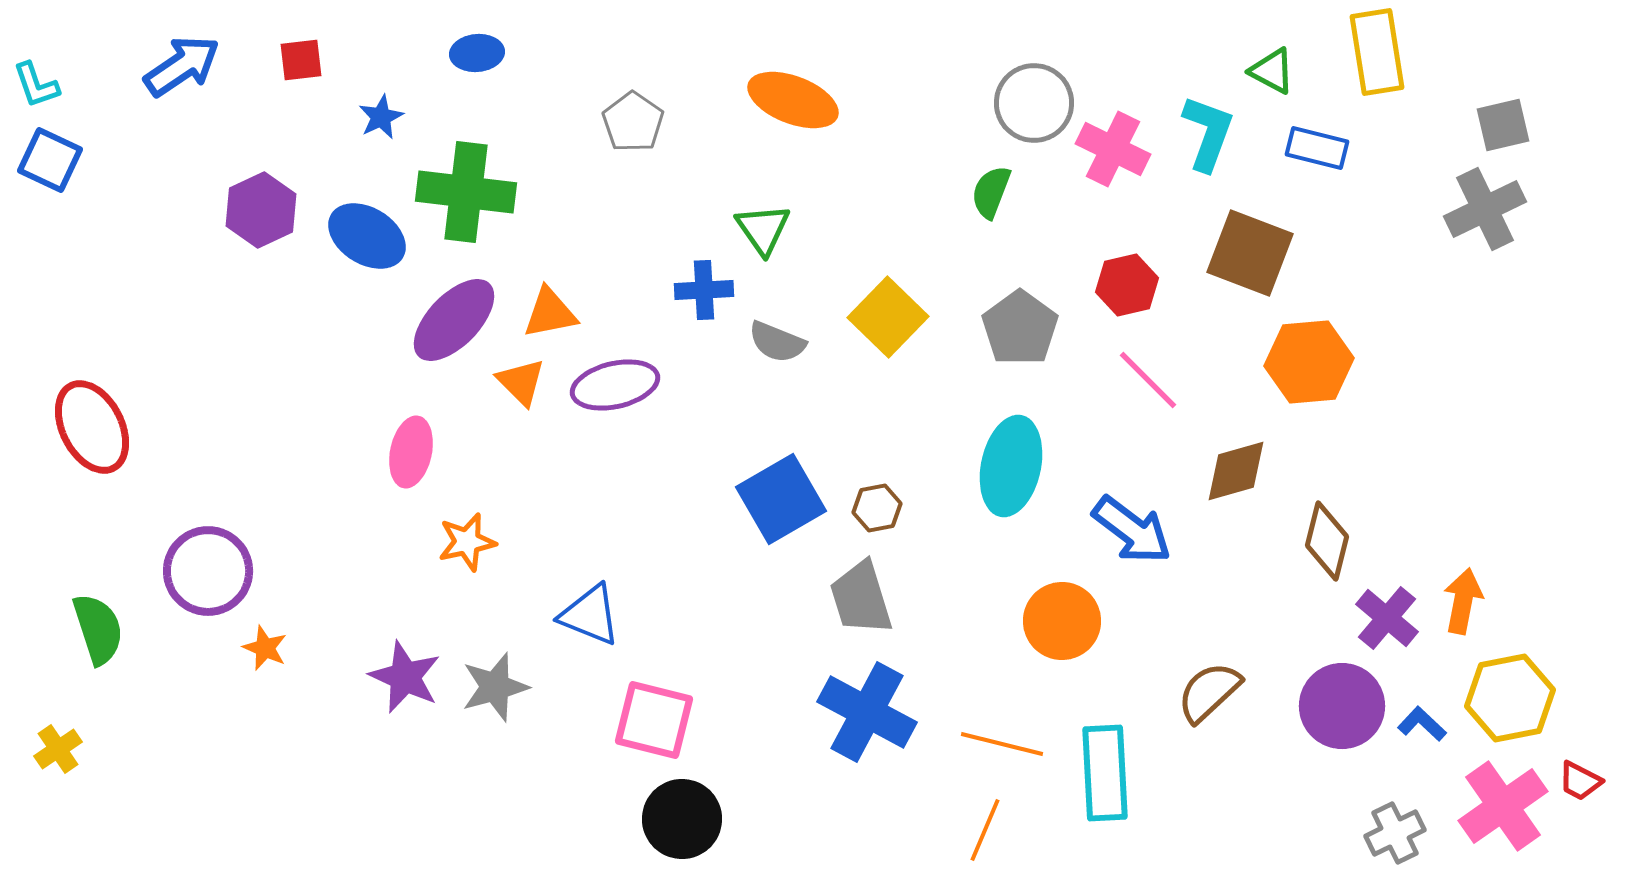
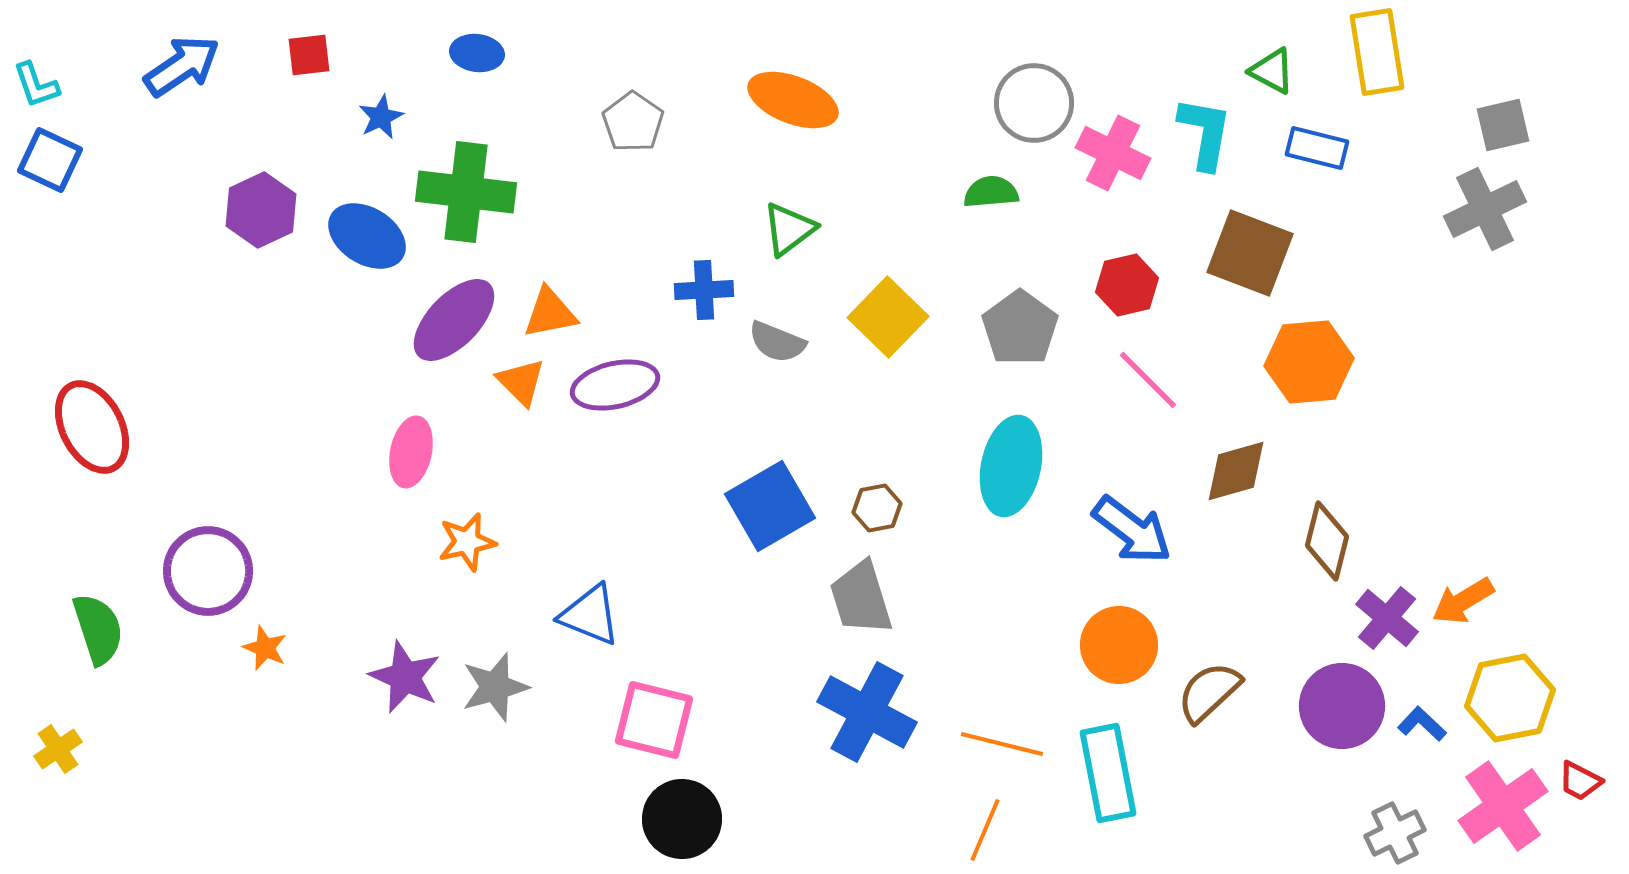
blue ellipse at (477, 53): rotated 12 degrees clockwise
red square at (301, 60): moved 8 px right, 5 px up
cyan L-shape at (1208, 133): moved 3 px left; rotated 10 degrees counterclockwise
pink cross at (1113, 149): moved 4 px down
green semicircle at (991, 192): rotated 64 degrees clockwise
green triangle at (763, 229): moved 26 px right; rotated 28 degrees clockwise
blue square at (781, 499): moved 11 px left, 7 px down
orange arrow at (1463, 601): rotated 132 degrees counterclockwise
orange circle at (1062, 621): moved 57 px right, 24 px down
cyan rectangle at (1105, 773): moved 3 px right; rotated 8 degrees counterclockwise
